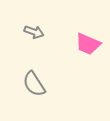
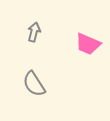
gray arrow: rotated 96 degrees counterclockwise
